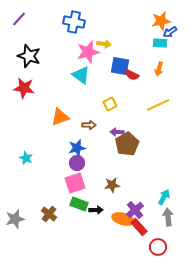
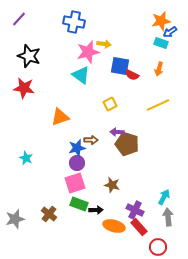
cyan rectangle: moved 1 px right; rotated 16 degrees clockwise
brown arrow: moved 2 px right, 15 px down
brown pentagon: rotated 25 degrees counterclockwise
brown star: rotated 21 degrees clockwise
purple cross: rotated 24 degrees counterclockwise
orange ellipse: moved 9 px left, 7 px down
